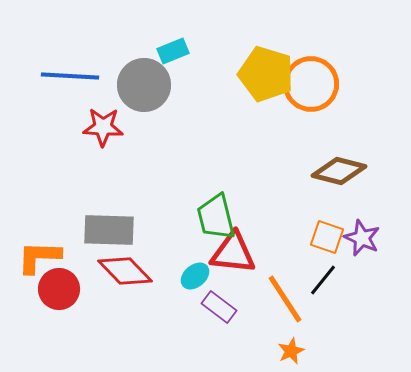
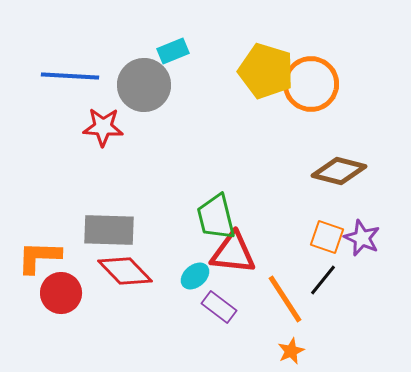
yellow pentagon: moved 3 px up
red circle: moved 2 px right, 4 px down
